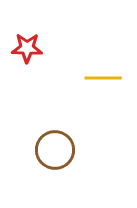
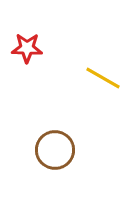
yellow line: rotated 30 degrees clockwise
